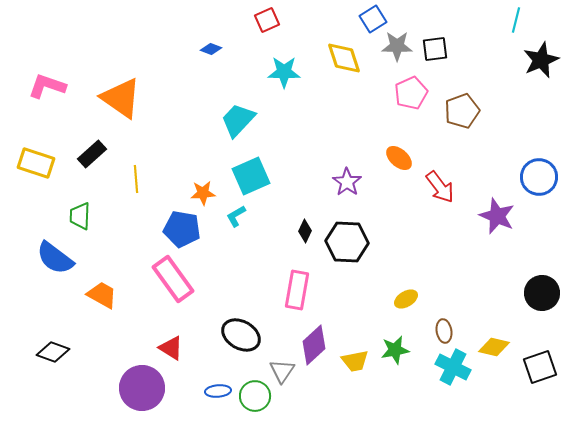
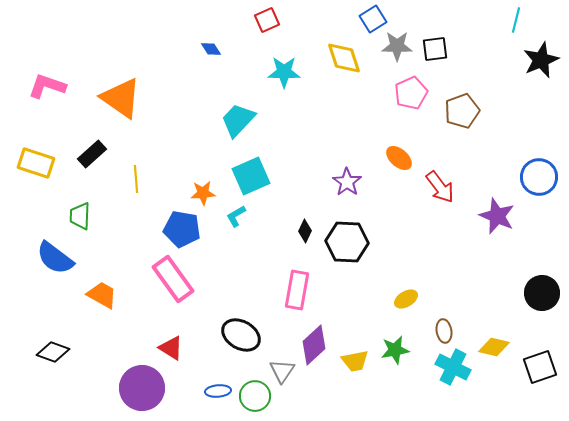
blue diamond at (211, 49): rotated 35 degrees clockwise
